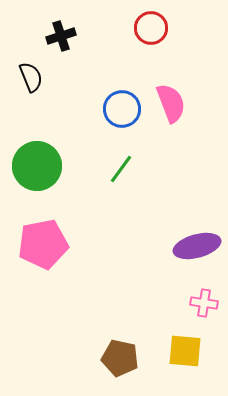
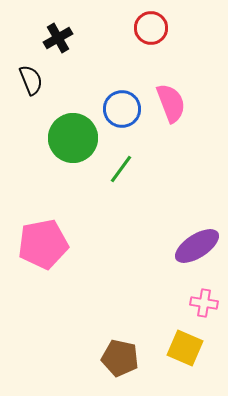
black cross: moved 3 px left, 2 px down; rotated 12 degrees counterclockwise
black semicircle: moved 3 px down
green circle: moved 36 px right, 28 px up
purple ellipse: rotated 18 degrees counterclockwise
yellow square: moved 3 px up; rotated 18 degrees clockwise
